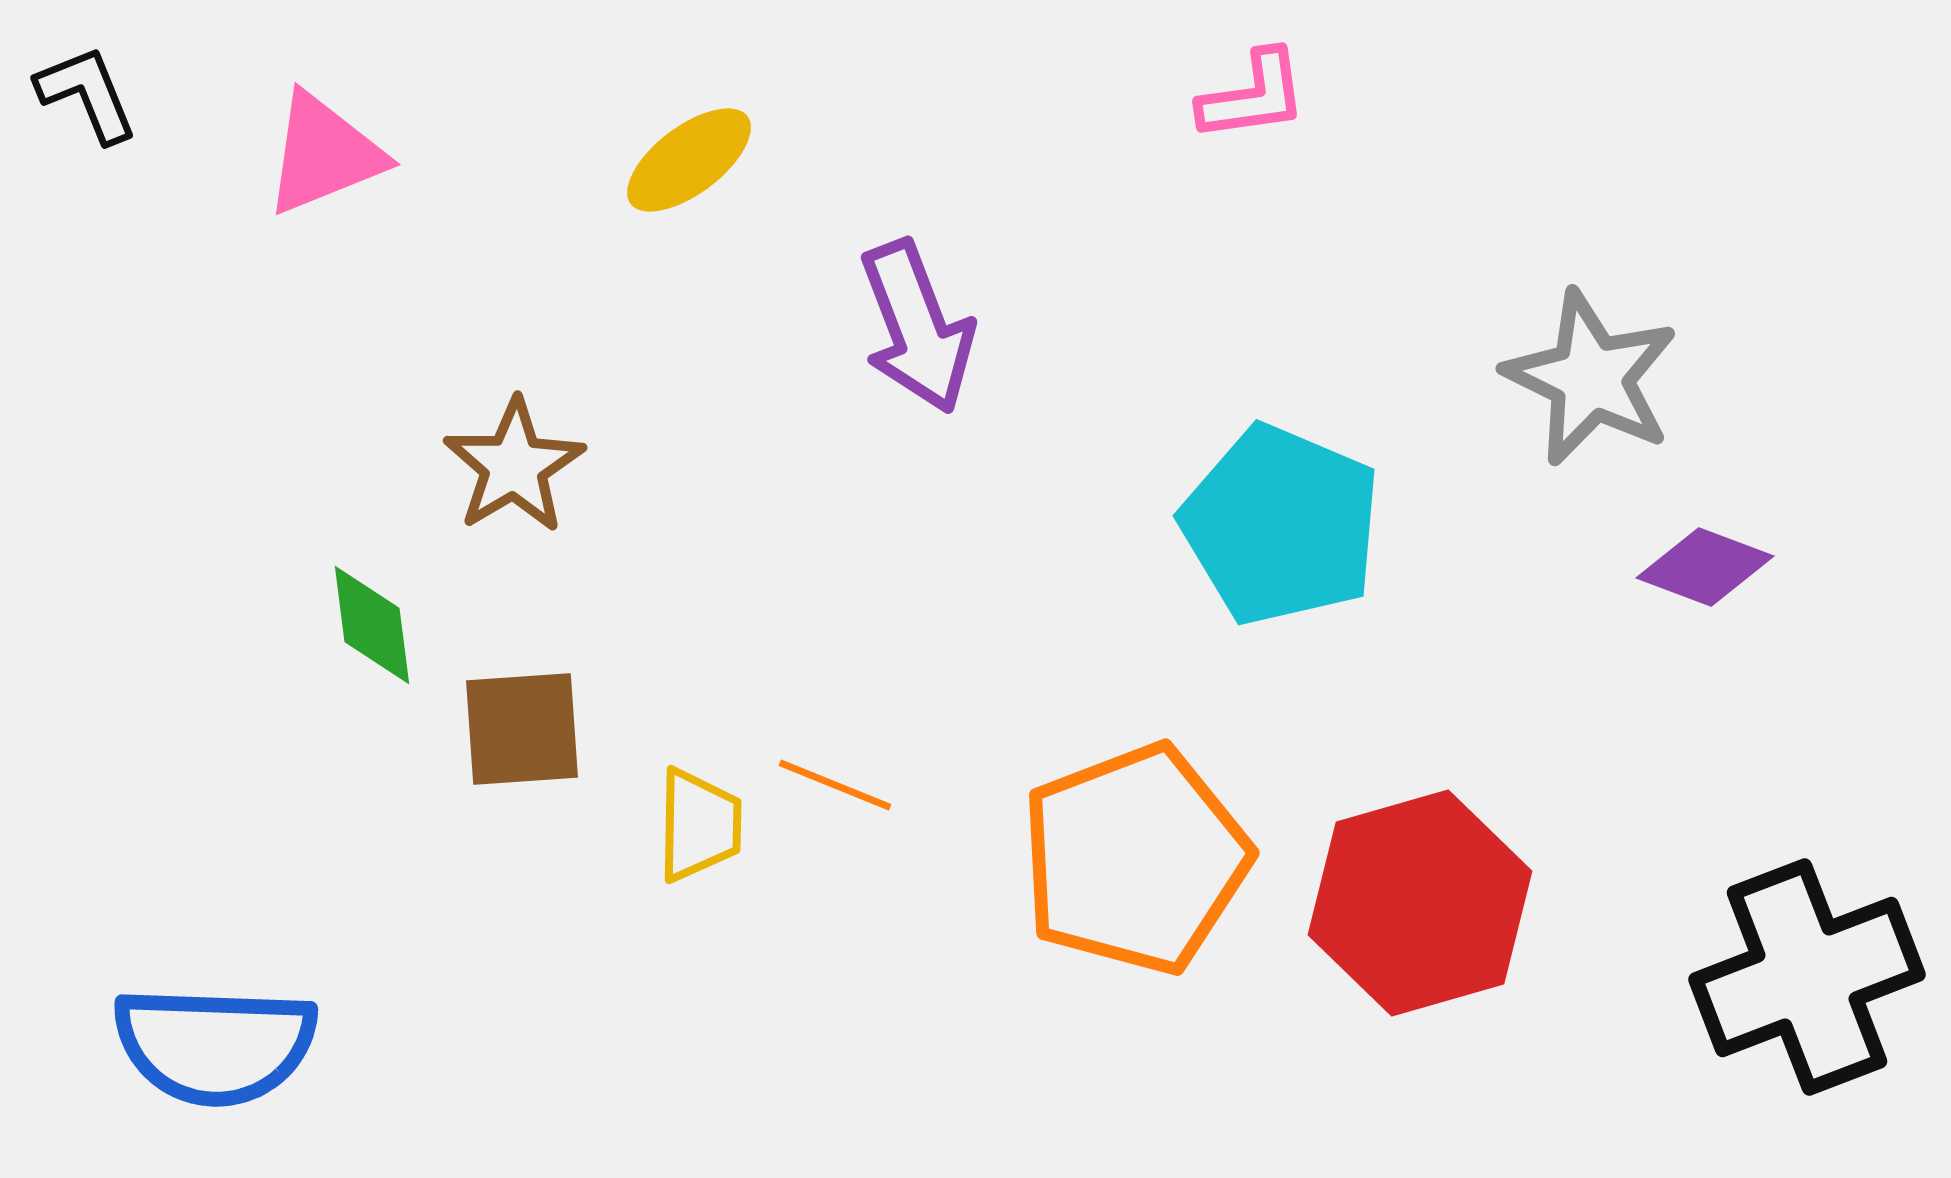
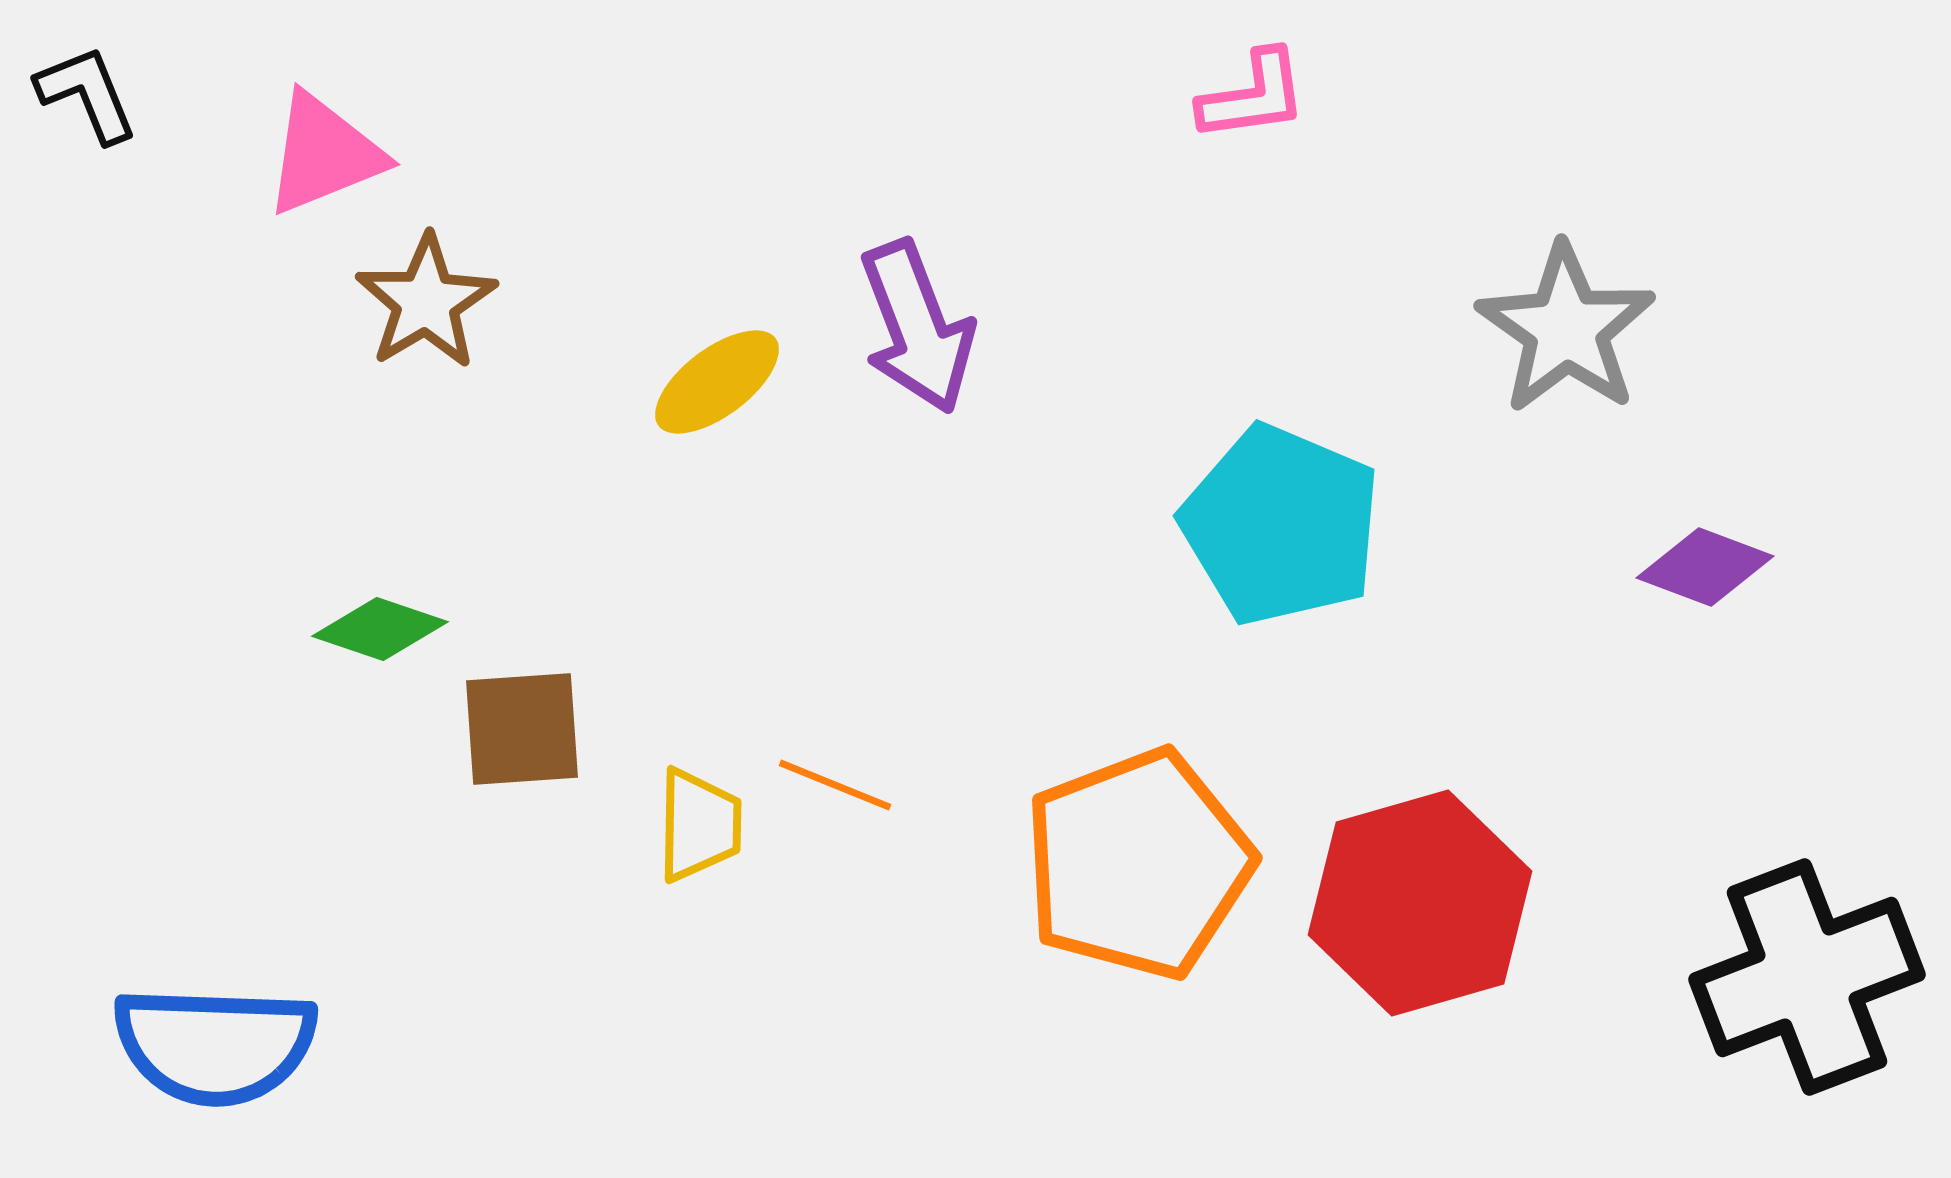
yellow ellipse: moved 28 px right, 222 px down
gray star: moved 25 px left, 49 px up; rotated 9 degrees clockwise
brown star: moved 88 px left, 164 px up
green diamond: moved 8 px right, 4 px down; rotated 64 degrees counterclockwise
orange pentagon: moved 3 px right, 5 px down
